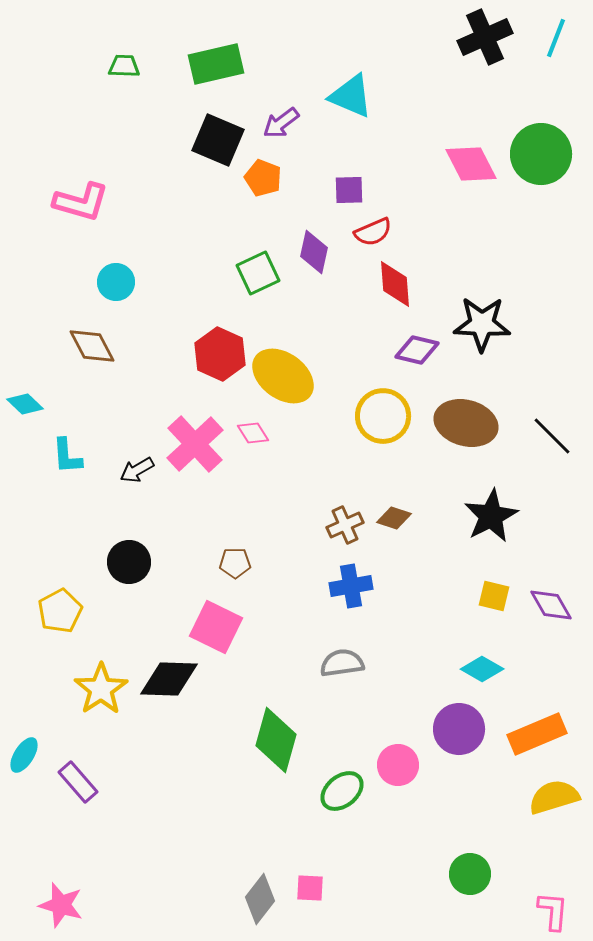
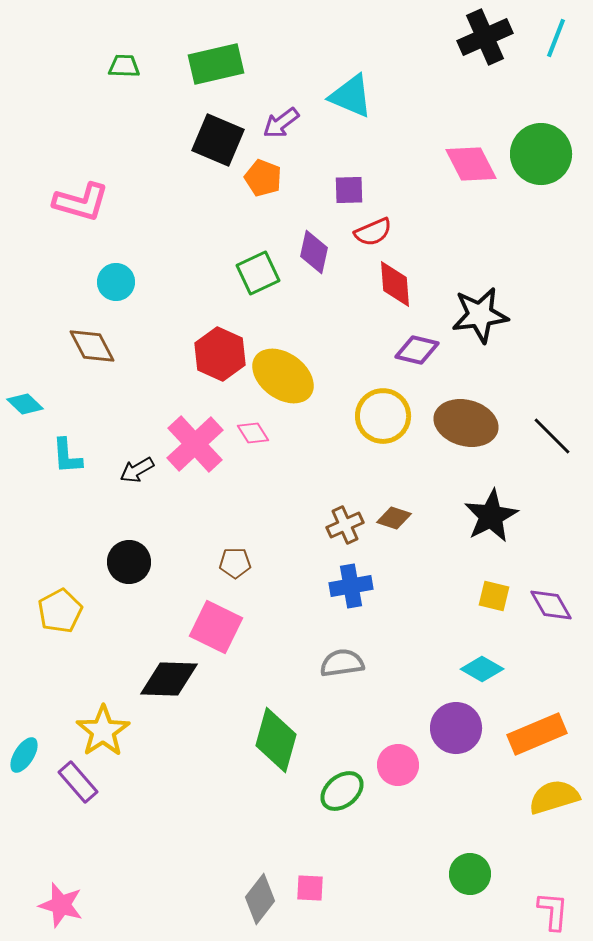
black star at (482, 324): moved 2 px left, 9 px up; rotated 10 degrees counterclockwise
yellow star at (101, 689): moved 2 px right, 42 px down
purple circle at (459, 729): moved 3 px left, 1 px up
